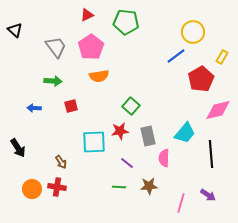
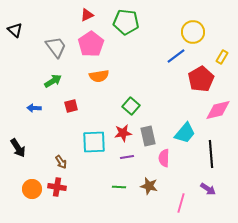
pink pentagon: moved 3 px up
green arrow: rotated 36 degrees counterclockwise
red star: moved 3 px right, 2 px down
purple line: moved 6 px up; rotated 48 degrees counterclockwise
brown star: rotated 18 degrees clockwise
purple arrow: moved 6 px up
